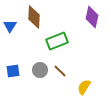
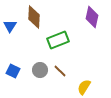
green rectangle: moved 1 px right, 1 px up
blue square: rotated 32 degrees clockwise
